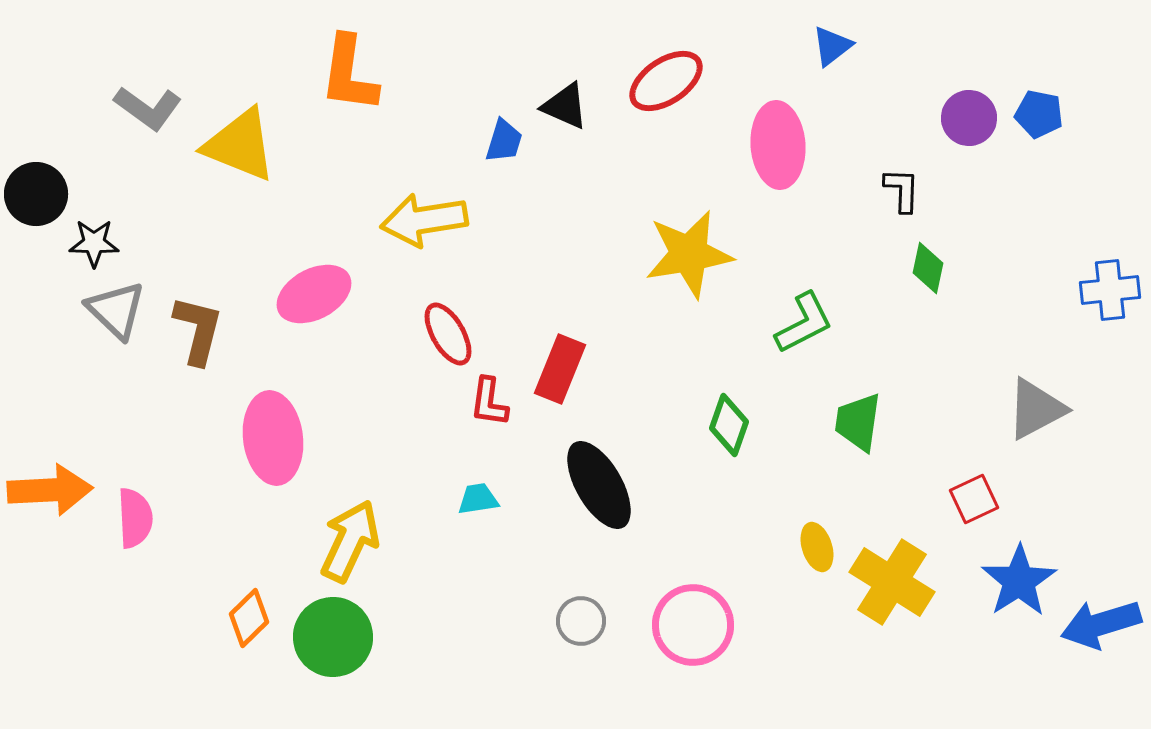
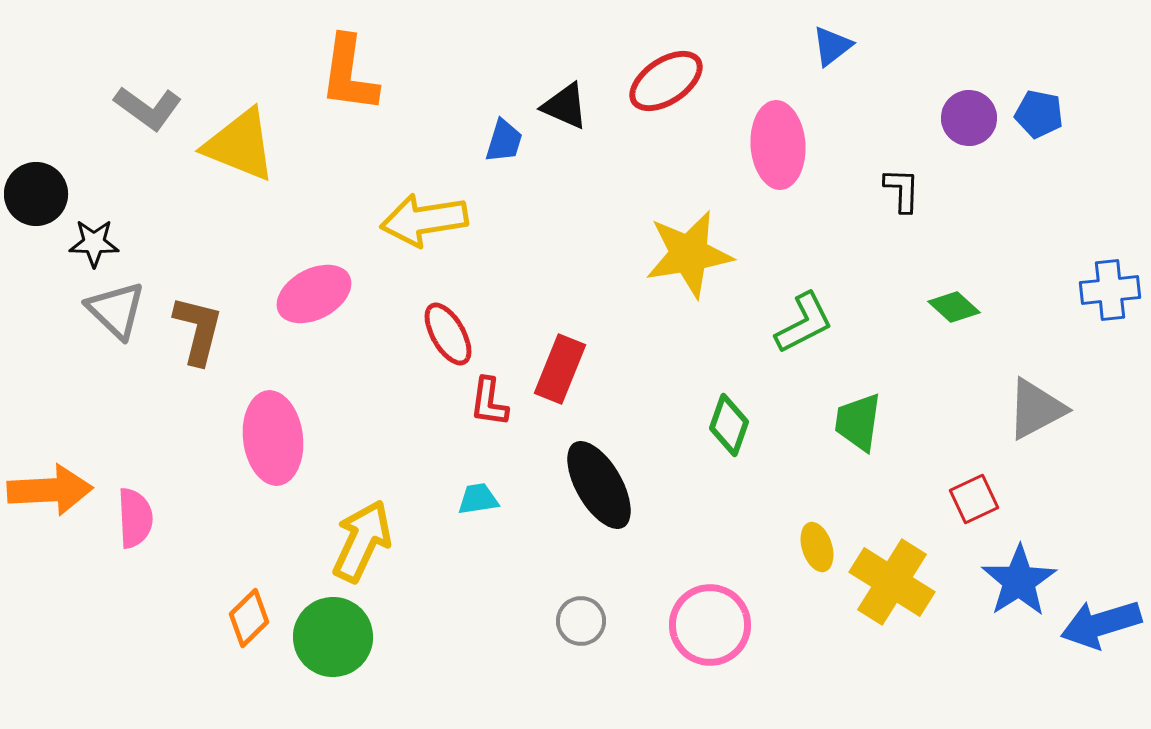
green diamond at (928, 268): moved 26 px right, 39 px down; rotated 60 degrees counterclockwise
yellow arrow at (350, 541): moved 12 px right
pink circle at (693, 625): moved 17 px right
